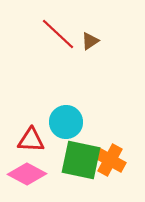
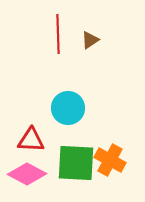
red line: rotated 45 degrees clockwise
brown triangle: moved 1 px up
cyan circle: moved 2 px right, 14 px up
green square: moved 5 px left, 3 px down; rotated 9 degrees counterclockwise
